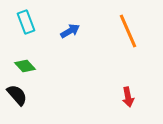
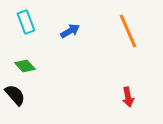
black semicircle: moved 2 px left
